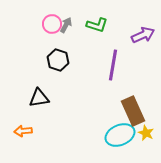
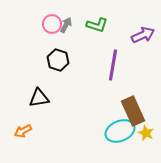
orange arrow: rotated 24 degrees counterclockwise
cyan ellipse: moved 4 px up
